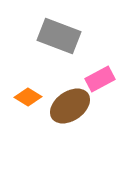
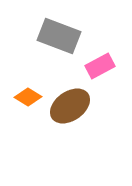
pink rectangle: moved 13 px up
